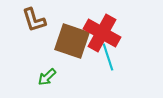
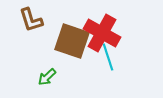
brown L-shape: moved 3 px left
